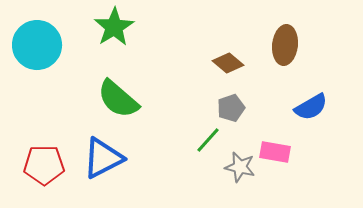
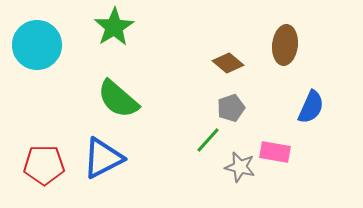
blue semicircle: rotated 36 degrees counterclockwise
